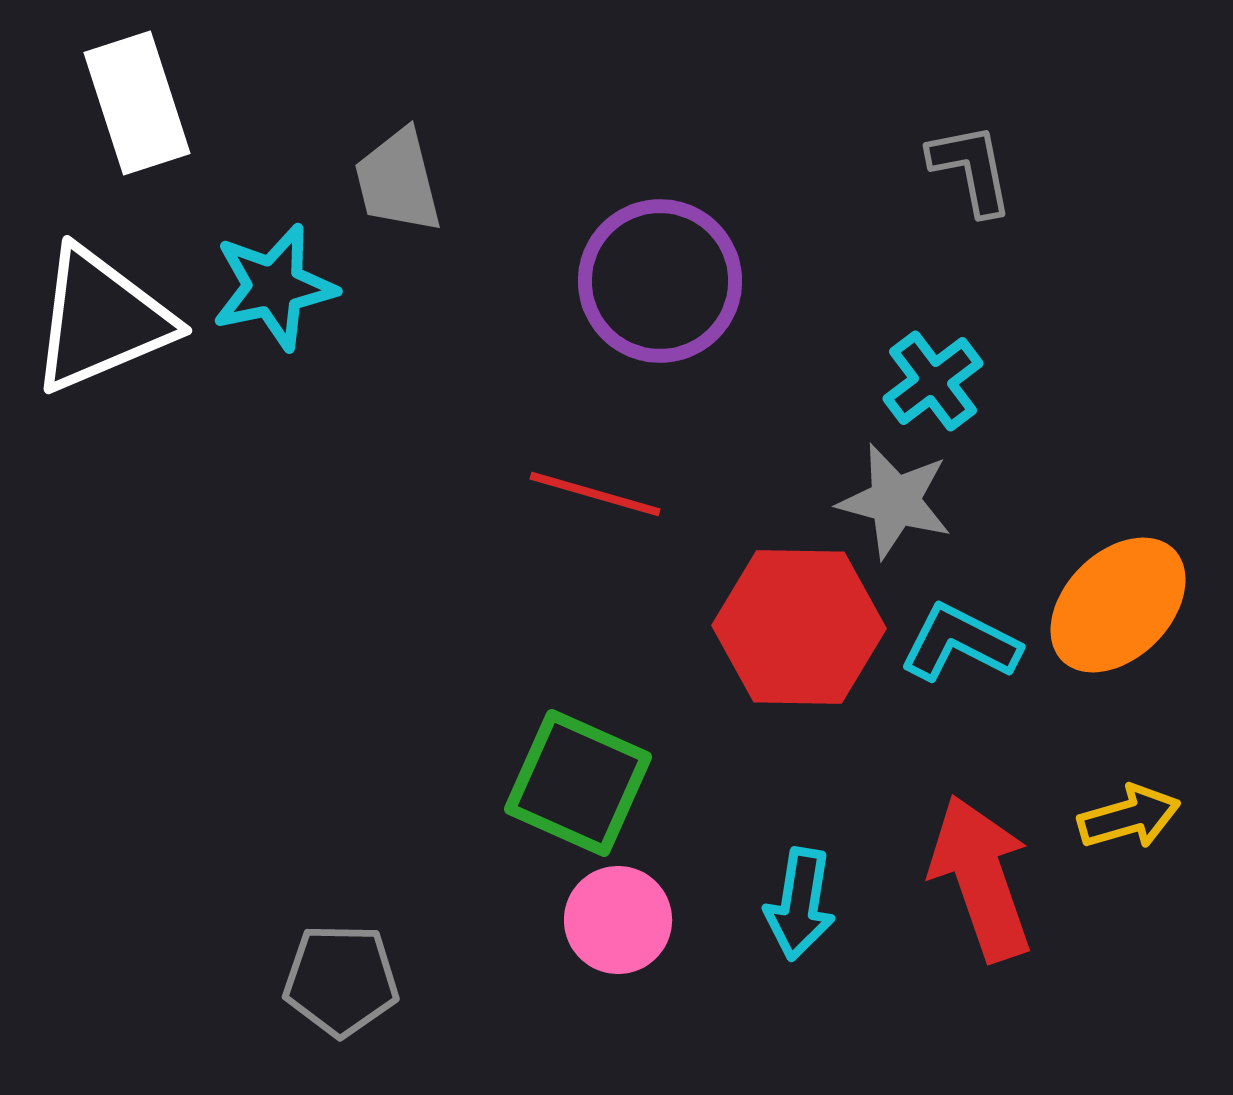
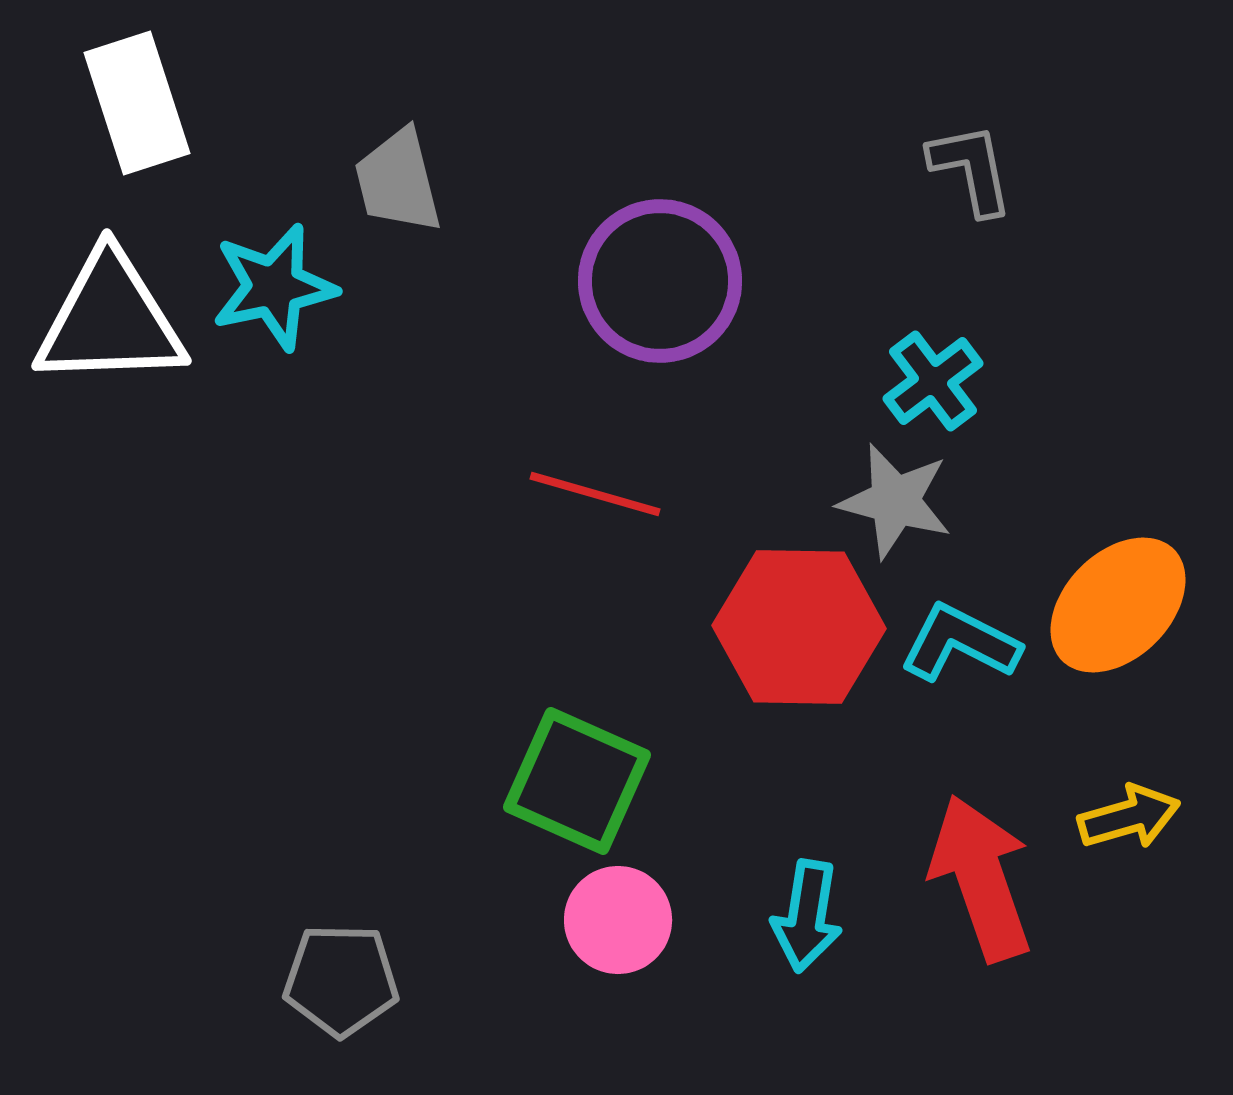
white triangle: moved 9 px right; rotated 21 degrees clockwise
green square: moved 1 px left, 2 px up
cyan arrow: moved 7 px right, 12 px down
